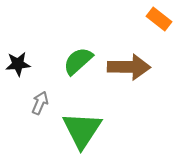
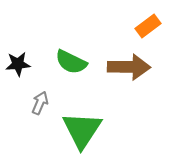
orange rectangle: moved 11 px left, 7 px down; rotated 75 degrees counterclockwise
green semicircle: moved 7 px left, 1 px down; rotated 112 degrees counterclockwise
